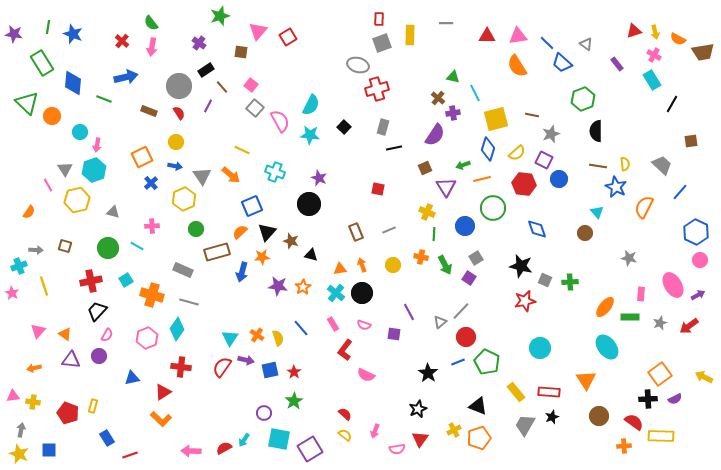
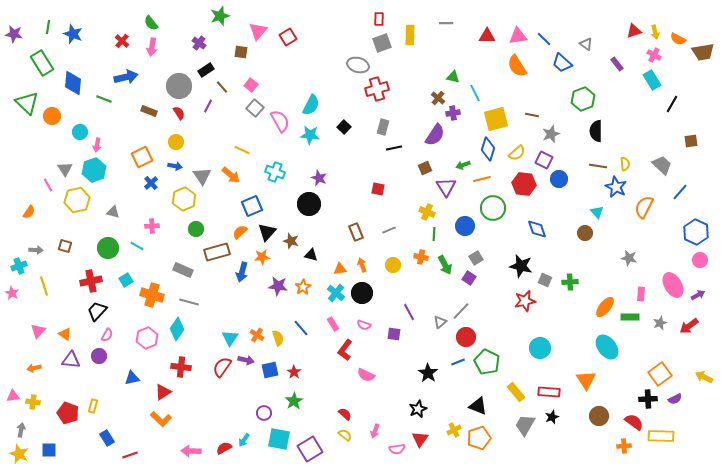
blue line at (547, 43): moved 3 px left, 4 px up
